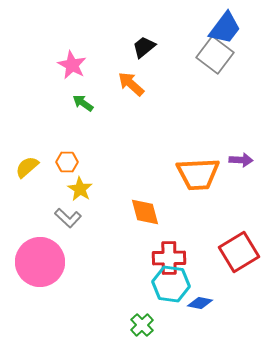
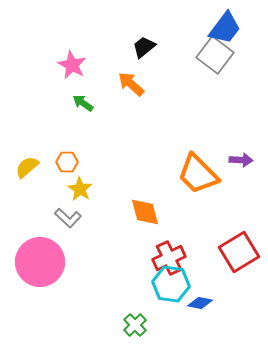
orange trapezoid: rotated 48 degrees clockwise
red cross: rotated 24 degrees counterclockwise
green cross: moved 7 px left
